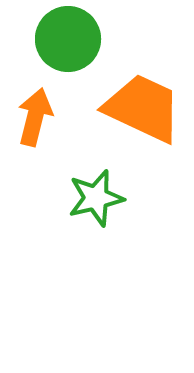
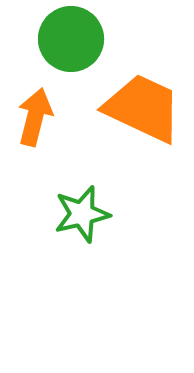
green circle: moved 3 px right
green star: moved 14 px left, 16 px down
